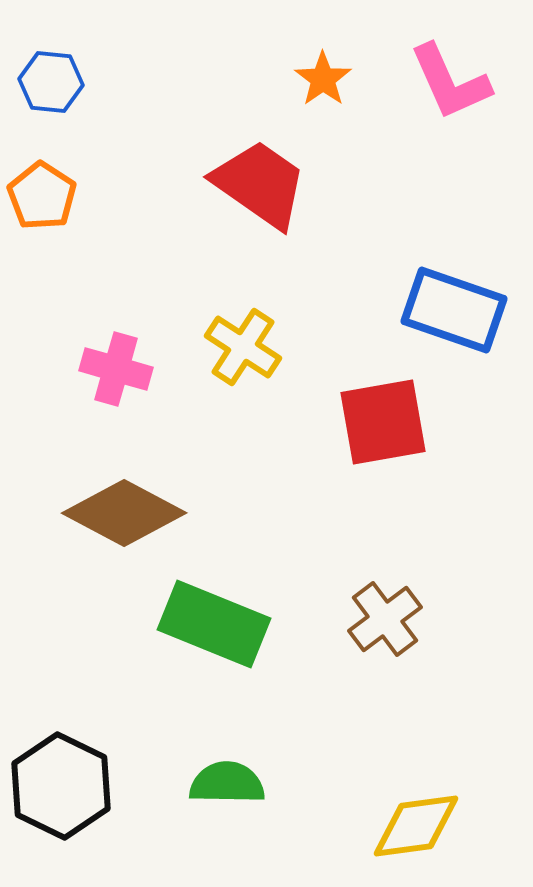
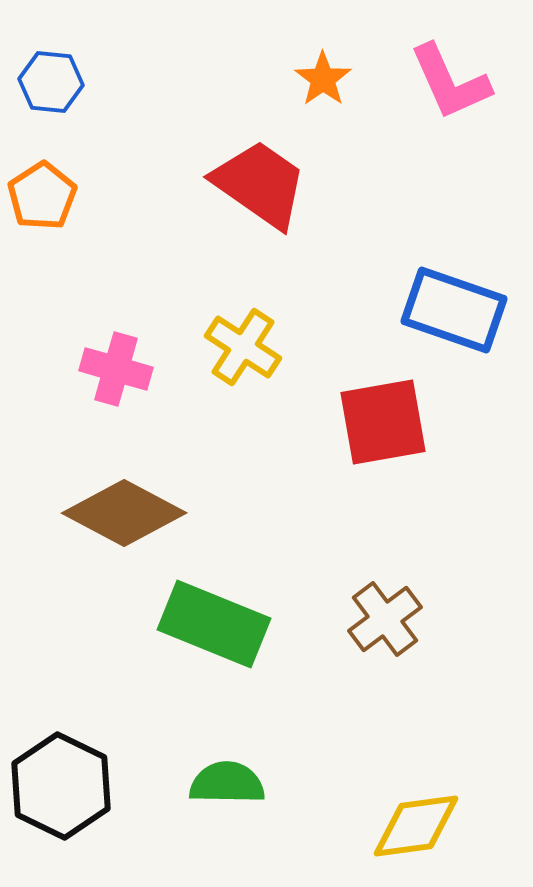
orange pentagon: rotated 6 degrees clockwise
